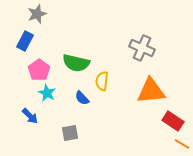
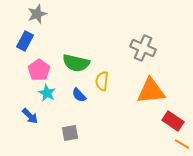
gray cross: moved 1 px right
blue semicircle: moved 3 px left, 3 px up
